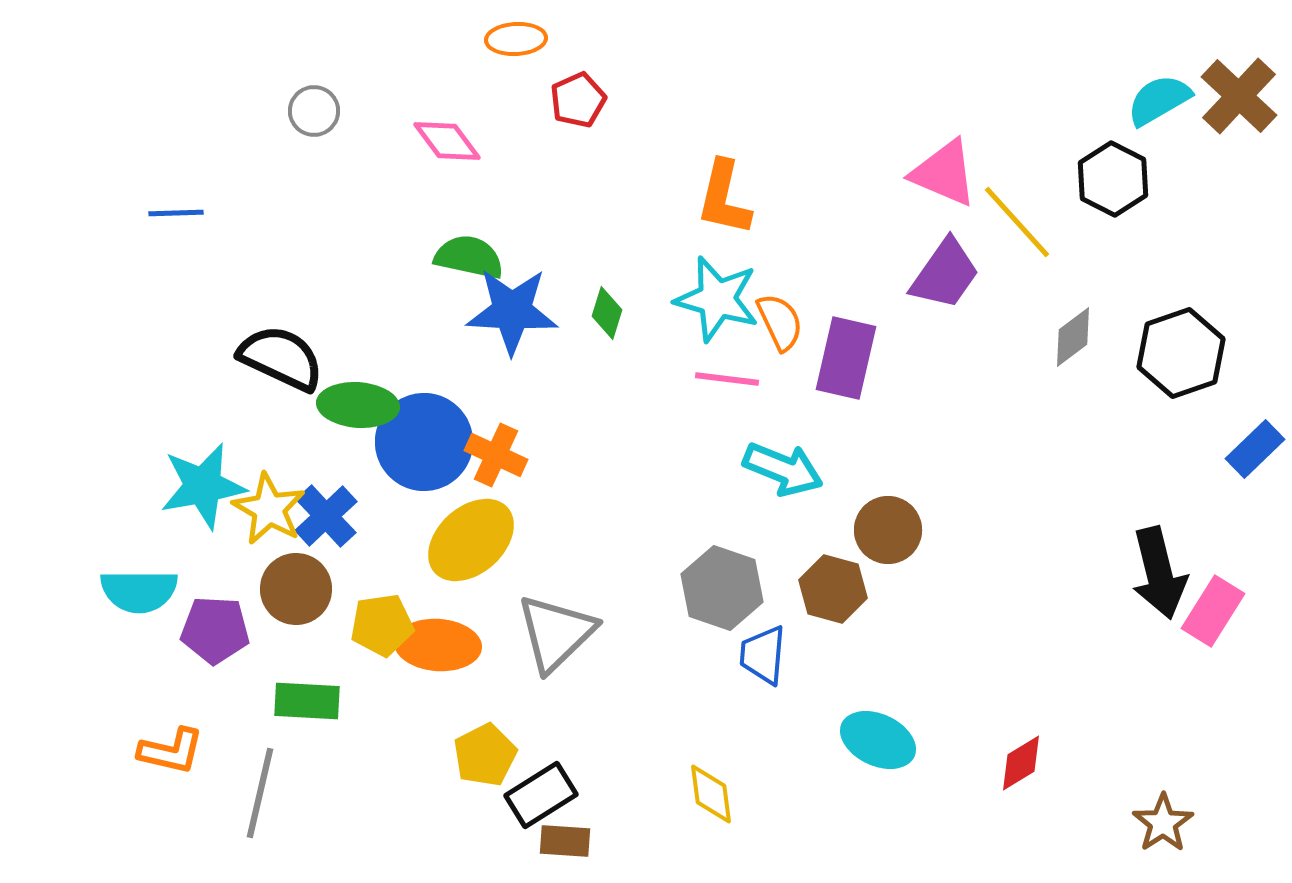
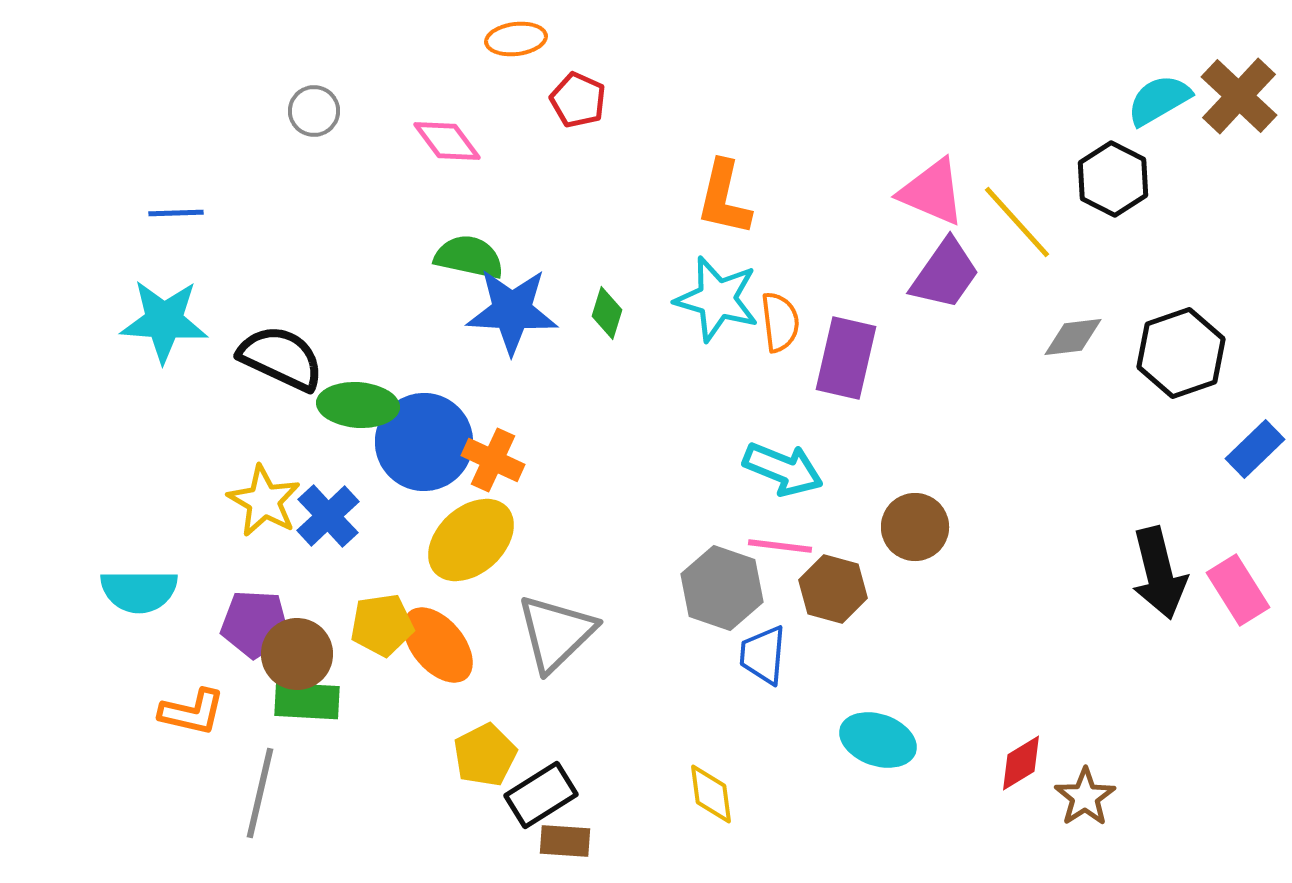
orange ellipse at (516, 39): rotated 4 degrees counterclockwise
red pentagon at (578, 100): rotated 24 degrees counterclockwise
pink triangle at (944, 173): moved 12 px left, 19 px down
orange semicircle at (780, 322): rotated 18 degrees clockwise
gray diamond at (1073, 337): rotated 30 degrees clockwise
pink line at (727, 379): moved 53 px right, 167 px down
orange cross at (496, 455): moved 3 px left, 5 px down
cyan star at (203, 486): moved 39 px left, 165 px up; rotated 14 degrees clockwise
yellow star at (269, 509): moved 5 px left, 8 px up
blue cross at (326, 516): moved 2 px right
brown circle at (888, 530): moved 27 px right, 3 px up
brown circle at (296, 589): moved 1 px right, 65 px down
pink rectangle at (1213, 611): moved 25 px right, 21 px up; rotated 64 degrees counterclockwise
purple pentagon at (215, 630): moved 40 px right, 6 px up
orange ellipse at (438, 645): rotated 46 degrees clockwise
cyan ellipse at (878, 740): rotated 6 degrees counterclockwise
orange L-shape at (171, 751): moved 21 px right, 39 px up
brown star at (1163, 823): moved 78 px left, 26 px up
